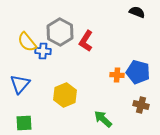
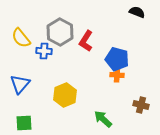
yellow semicircle: moved 6 px left, 4 px up
blue cross: moved 1 px right
blue pentagon: moved 21 px left, 13 px up
